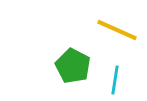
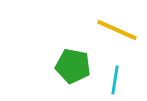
green pentagon: rotated 16 degrees counterclockwise
